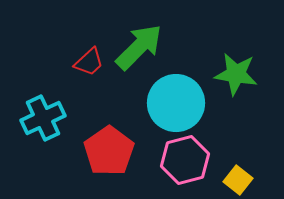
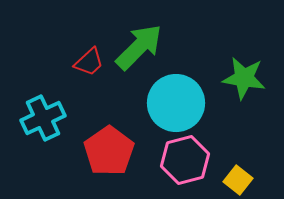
green star: moved 8 px right, 4 px down
